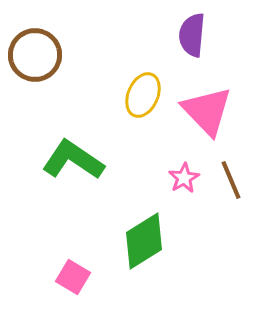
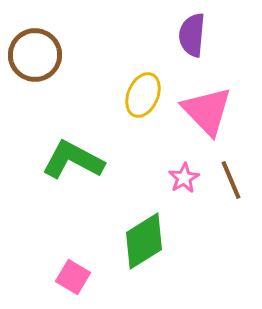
green L-shape: rotated 6 degrees counterclockwise
